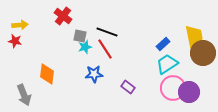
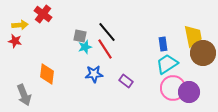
red cross: moved 20 px left, 2 px up
black line: rotated 30 degrees clockwise
yellow trapezoid: moved 1 px left
blue rectangle: rotated 56 degrees counterclockwise
purple rectangle: moved 2 px left, 6 px up
